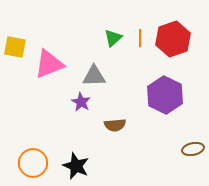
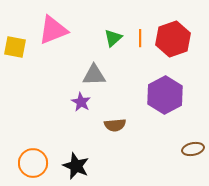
pink triangle: moved 4 px right, 34 px up
gray triangle: moved 1 px up
purple hexagon: rotated 6 degrees clockwise
